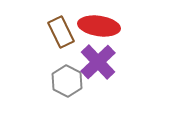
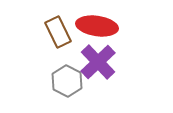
red ellipse: moved 2 px left
brown rectangle: moved 3 px left
